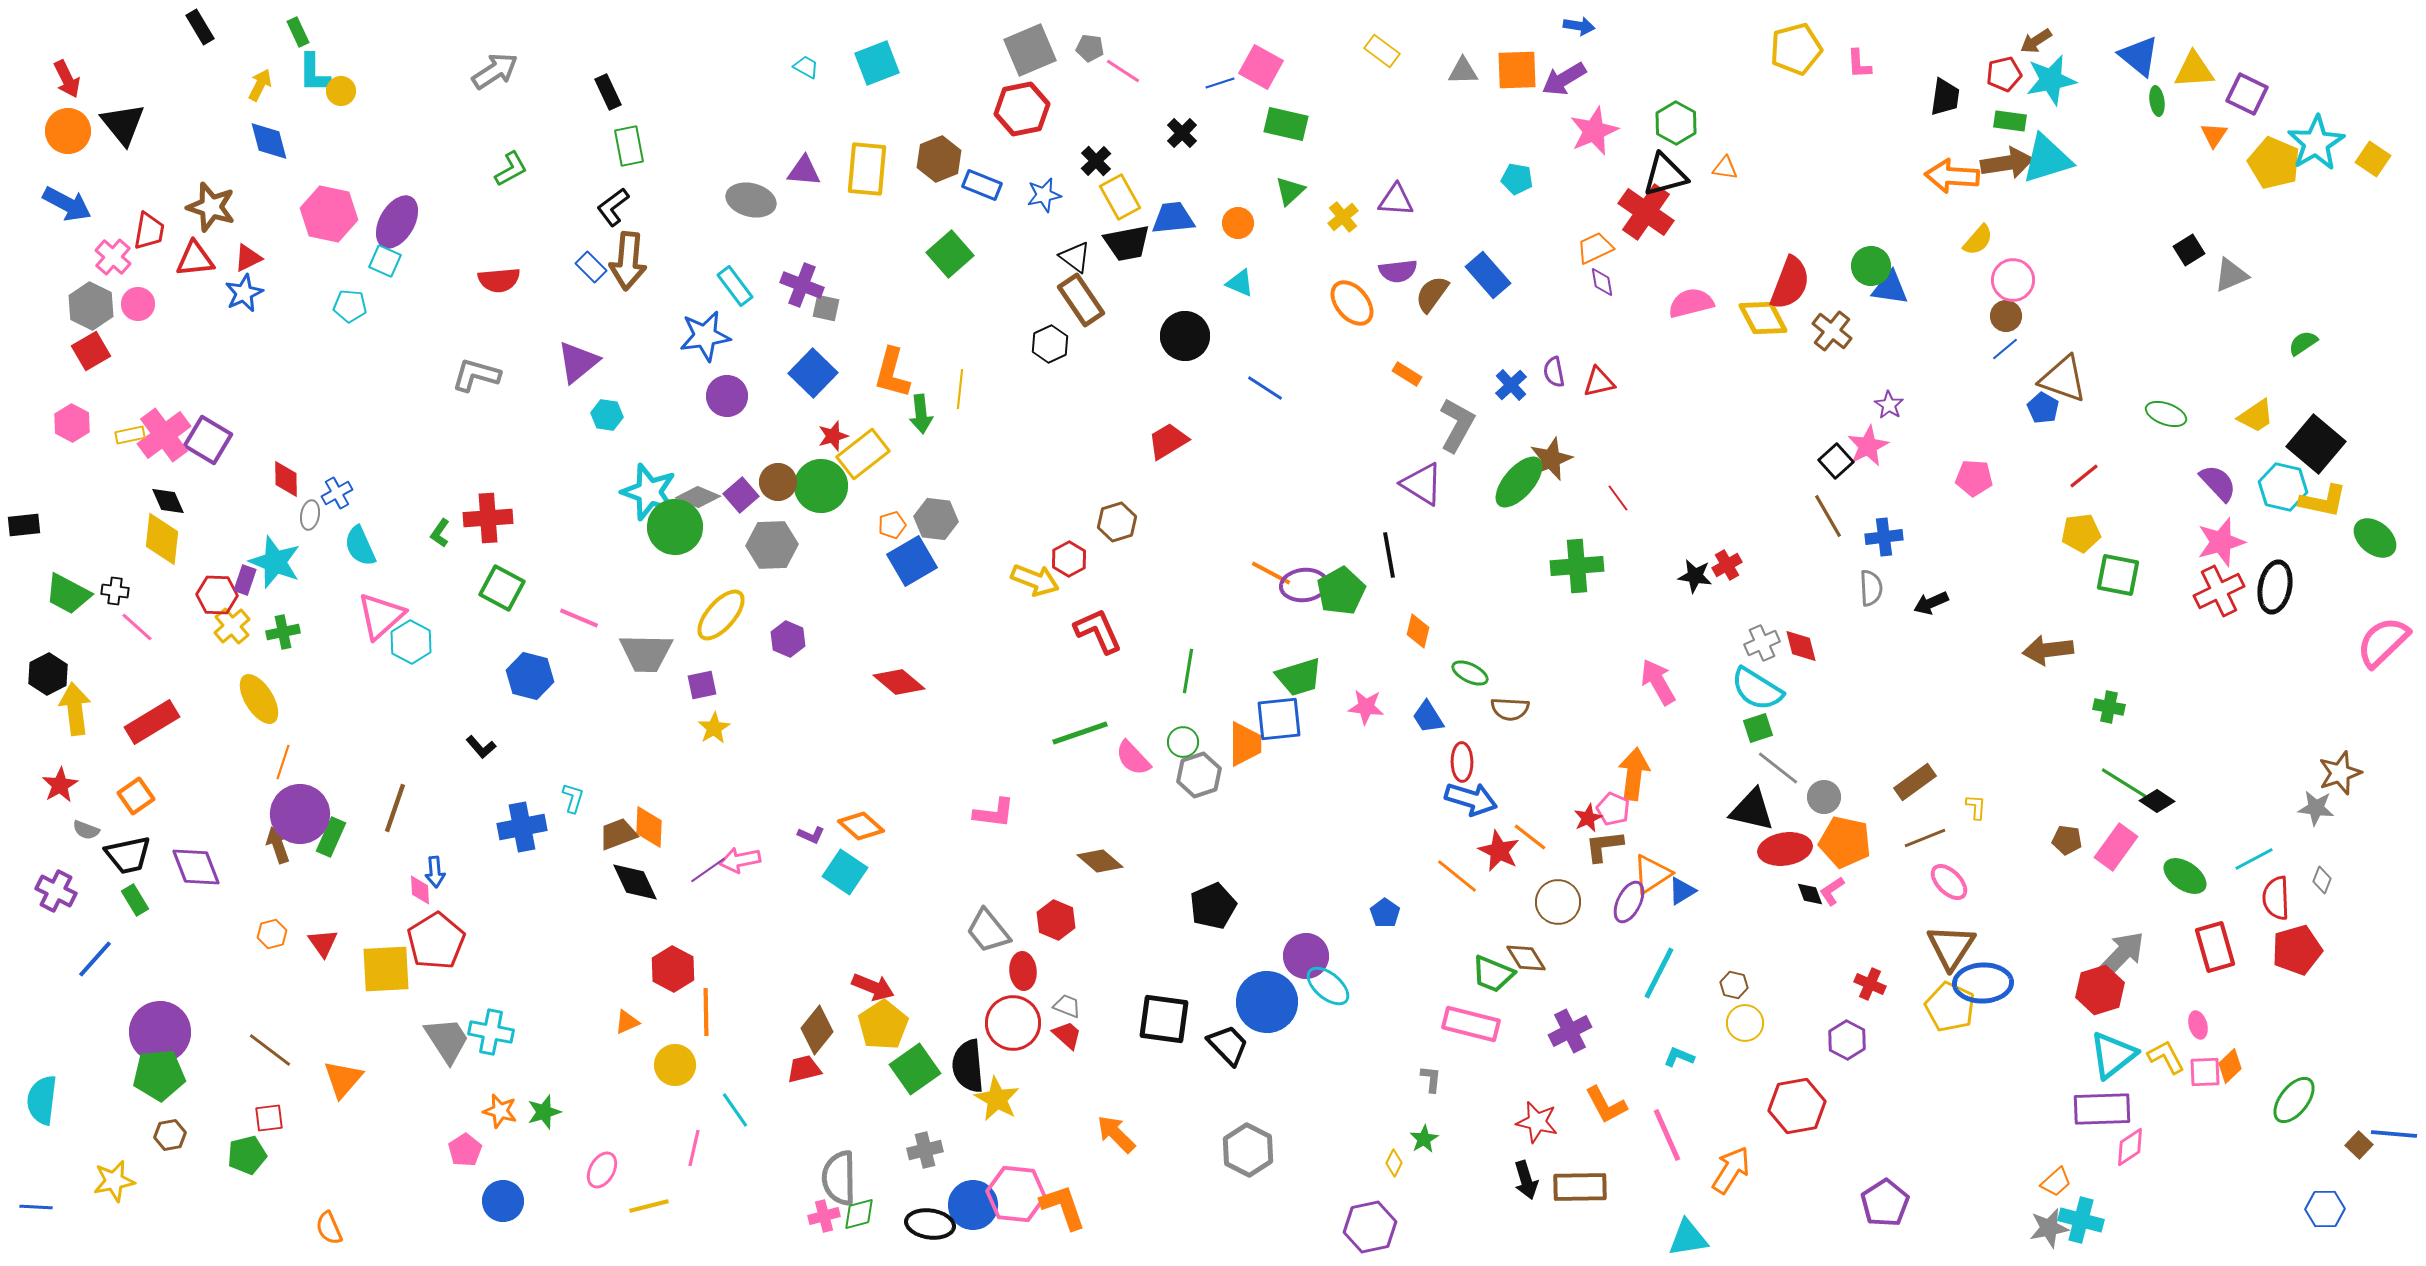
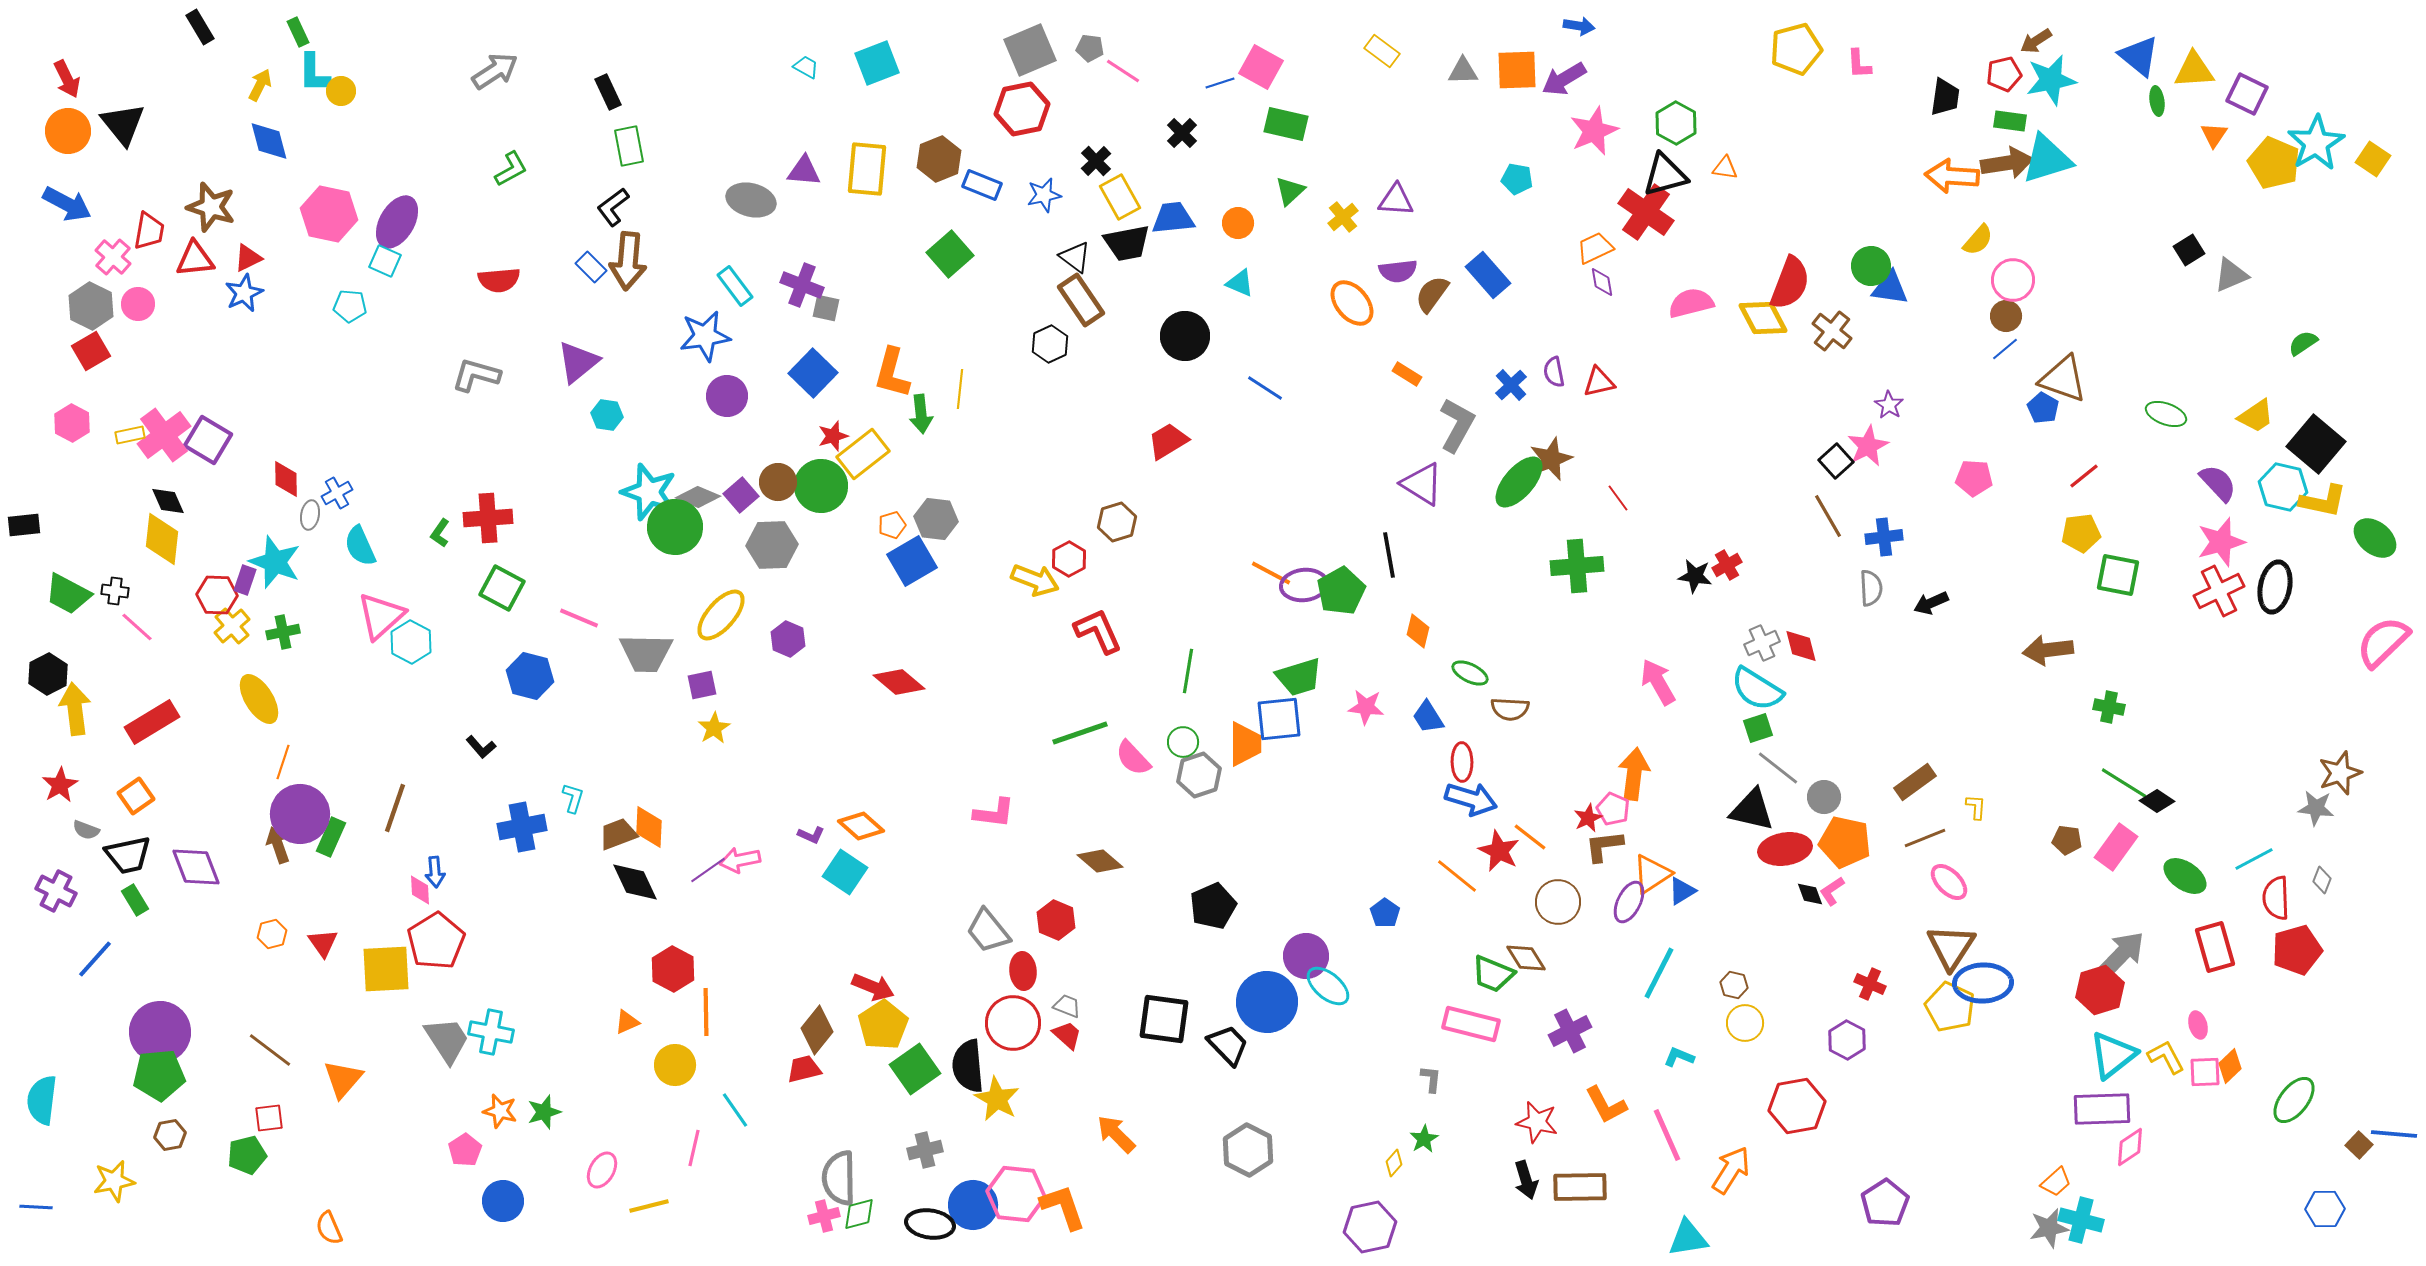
yellow diamond at (1394, 1163): rotated 16 degrees clockwise
